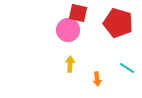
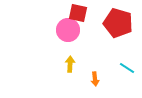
orange arrow: moved 2 px left
